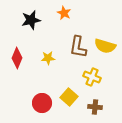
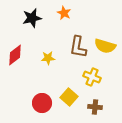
black star: moved 1 px right, 2 px up
red diamond: moved 2 px left, 3 px up; rotated 30 degrees clockwise
